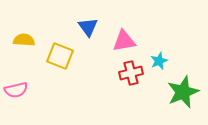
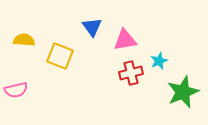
blue triangle: moved 4 px right
pink triangle: moved 1 px right, 1 px up
